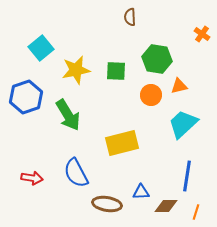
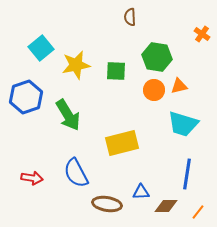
green hexagon: moved 2 px up
yellow star: moved 5 px up
orange circle: moved 3 px right, 5 px up
cyan trapezoid: rotated 120 degrees counterclockwise
blue line: moved 2 px up
orange line: moved 2 px right; rotated 21 degrees clockwise
